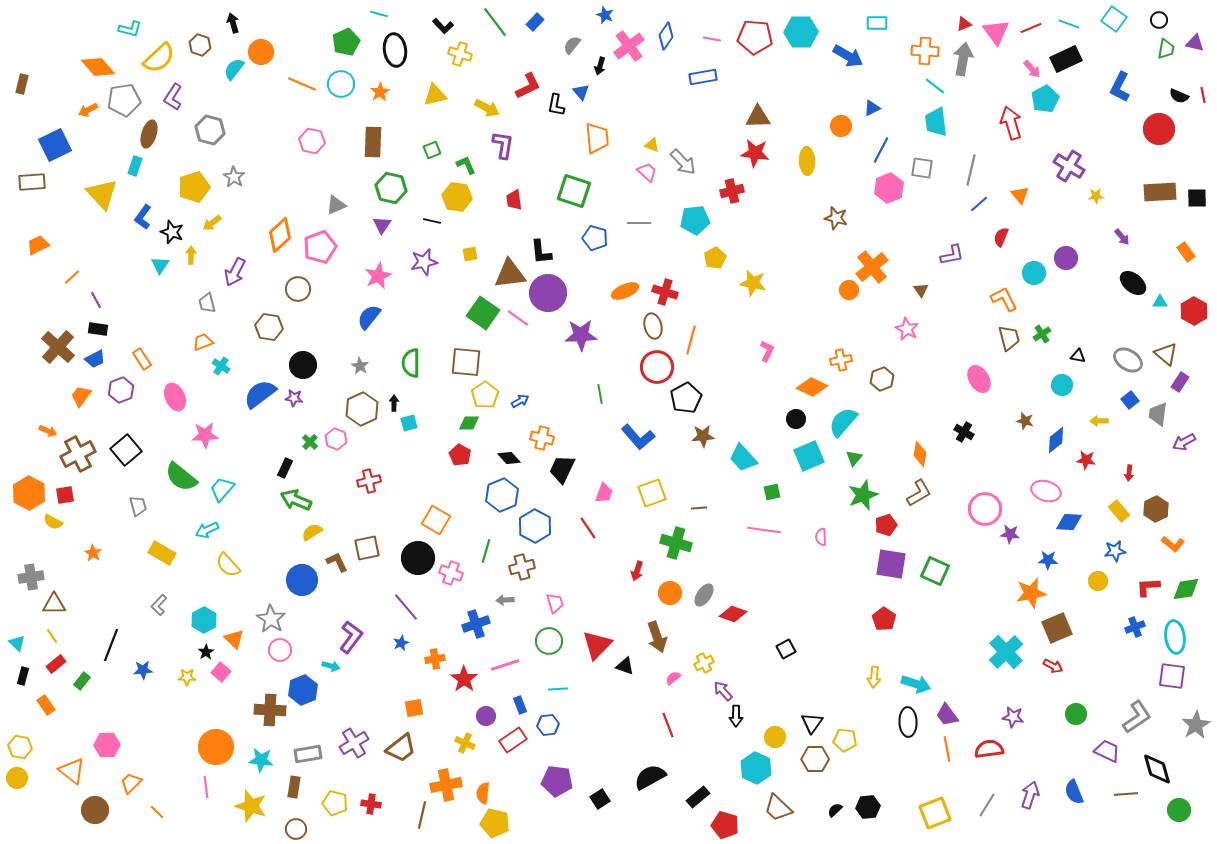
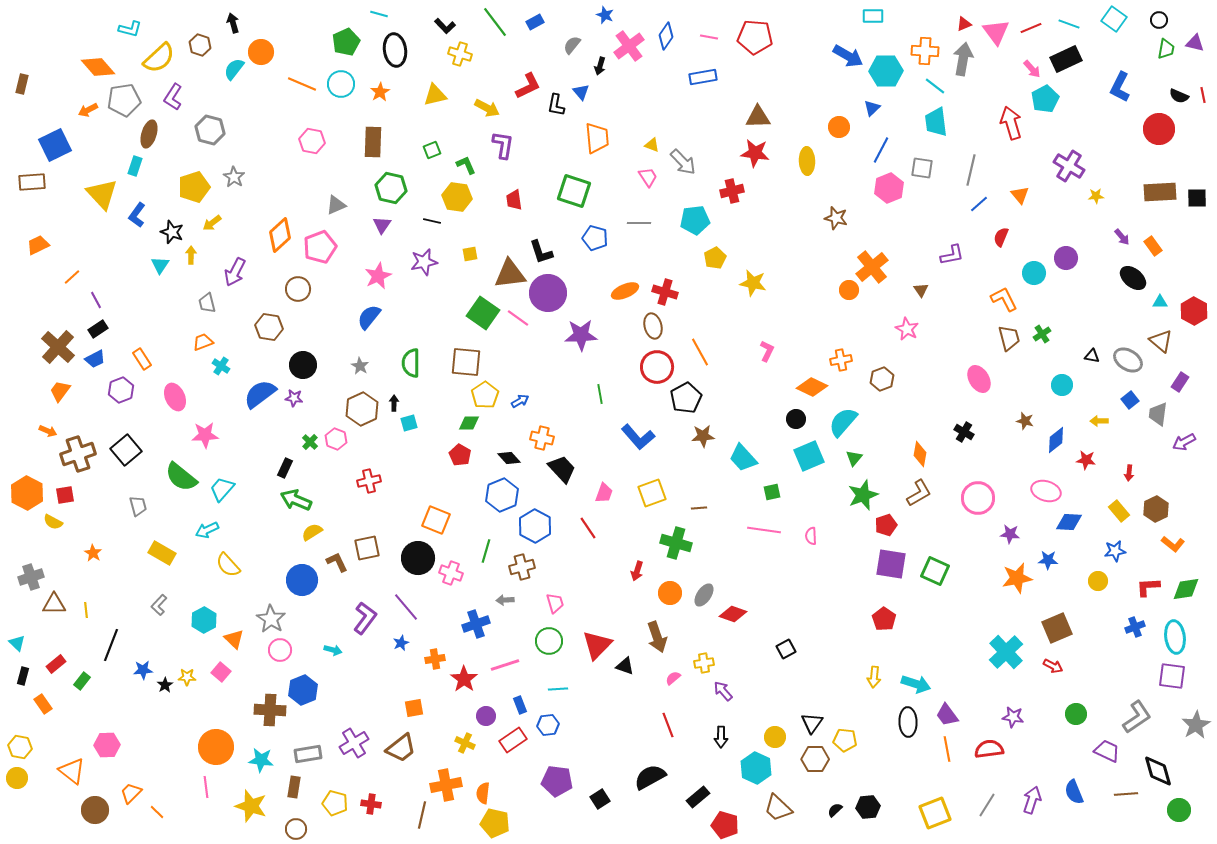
blue rectangle at (535, 22): rotated 18 degrees clockwise
cyan rectangle at (877, 23): moved 4 px left, 7 px up
black L-shape at (443, 26): moved 2 px right
cyan hexagon at (801, 32): moved 85 px right, 39 px down
pink line at (712, 39): moved 3 px left, 2 px up
blue triangle at (872, 108): rotated 18 degrees counterclockwise
orange circle at (841, 126): moved 2 px left, 1 px down
pink trapezoid at (647, 172): moved 1 px right, 5 px down; rotated 15 degrees clockwise
blue L-shape at (143, 217): moved 6 px left, 2 px up
black L-shape at (541, 252): rotated 12 degrees counterclockwise
orange rectangle at (1186, 252): moved 33 px left, 6 px up
black ellipse at (1133, 283): moved 5 px up
black rectangle at (98, 329): rotated 42 degrees counterclockwise
orange line at (691, 340): moved 9 px right, 12 px down; rotated 44 degrees counterclockwise
brown triangle at (1166, 354): moved 5 px left, 13 px up
black triangle at (1078, 356): moved 14 px right
orange trapezoid at (81, 396): moved 21 px left, 5 px up
brown cross at (78, 454): rotated 8 degrees clockwise
black trapezoid at (562, 469): rotated 112 degrees clockwise
orange hexagon at (29, 493): moved 2 px left
pink circle at (985, 509): moved 7 px left, 11 px up
orange square at (436, 520): rotated 8 degrees counterclockwise
pink semicircle at (821, 537): moved 10 px left, 1 px up
gray cross at (31, 577): rotated 10 degrees counterclockwise
orange star at (1031, 593): moved 14 px left, 15 px up
yellow line at (52, 636): moved 34 px right, 26 px up; rotated 28 degrees clockwise
purple L-shape at (351, 637): moved 14 px right, 19 px up
black star at (206, 652): moved 41 px left, 33 px down
yellow cross at (704, 663): rotated 18 degrees clockwise
cyan arrow at (331, 666): moved 2 px right, 16 px up
orange rectangle at (46, 705): moved 3 px left, 1 px up
black arrow at (736, 716): moved 15 px left, 21 px down
black diamond at (1157, 769): moved 1 px right, 2 px down
orange trapezoid at (131, 783): moved 10 px down
purple arrow at (1030, 795): moved 2 px right, 5 px down
